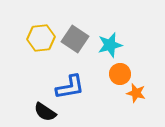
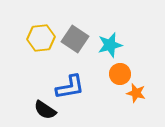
black semicircle: moved 2 px up
